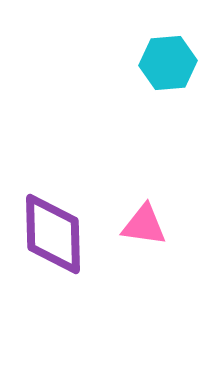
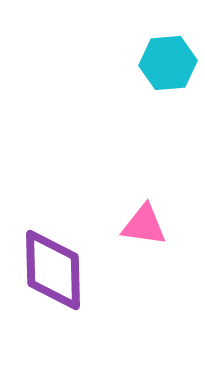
purple diamond: moved 36 px down
